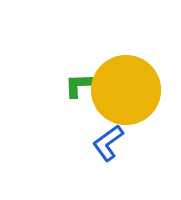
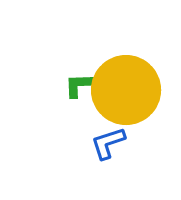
blue L-shape: rotated 18 degrees clockwise
